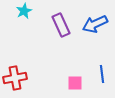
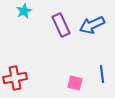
blue arrow: moved 3 px left, 1 px down
pink square: rotated 14 degrees clockwise
